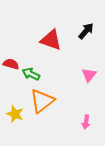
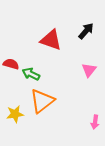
pink triangle: moved 5 px up
yellow star: rotated 30 degrees counterclockwise
pink arrow: moved 9 px right
